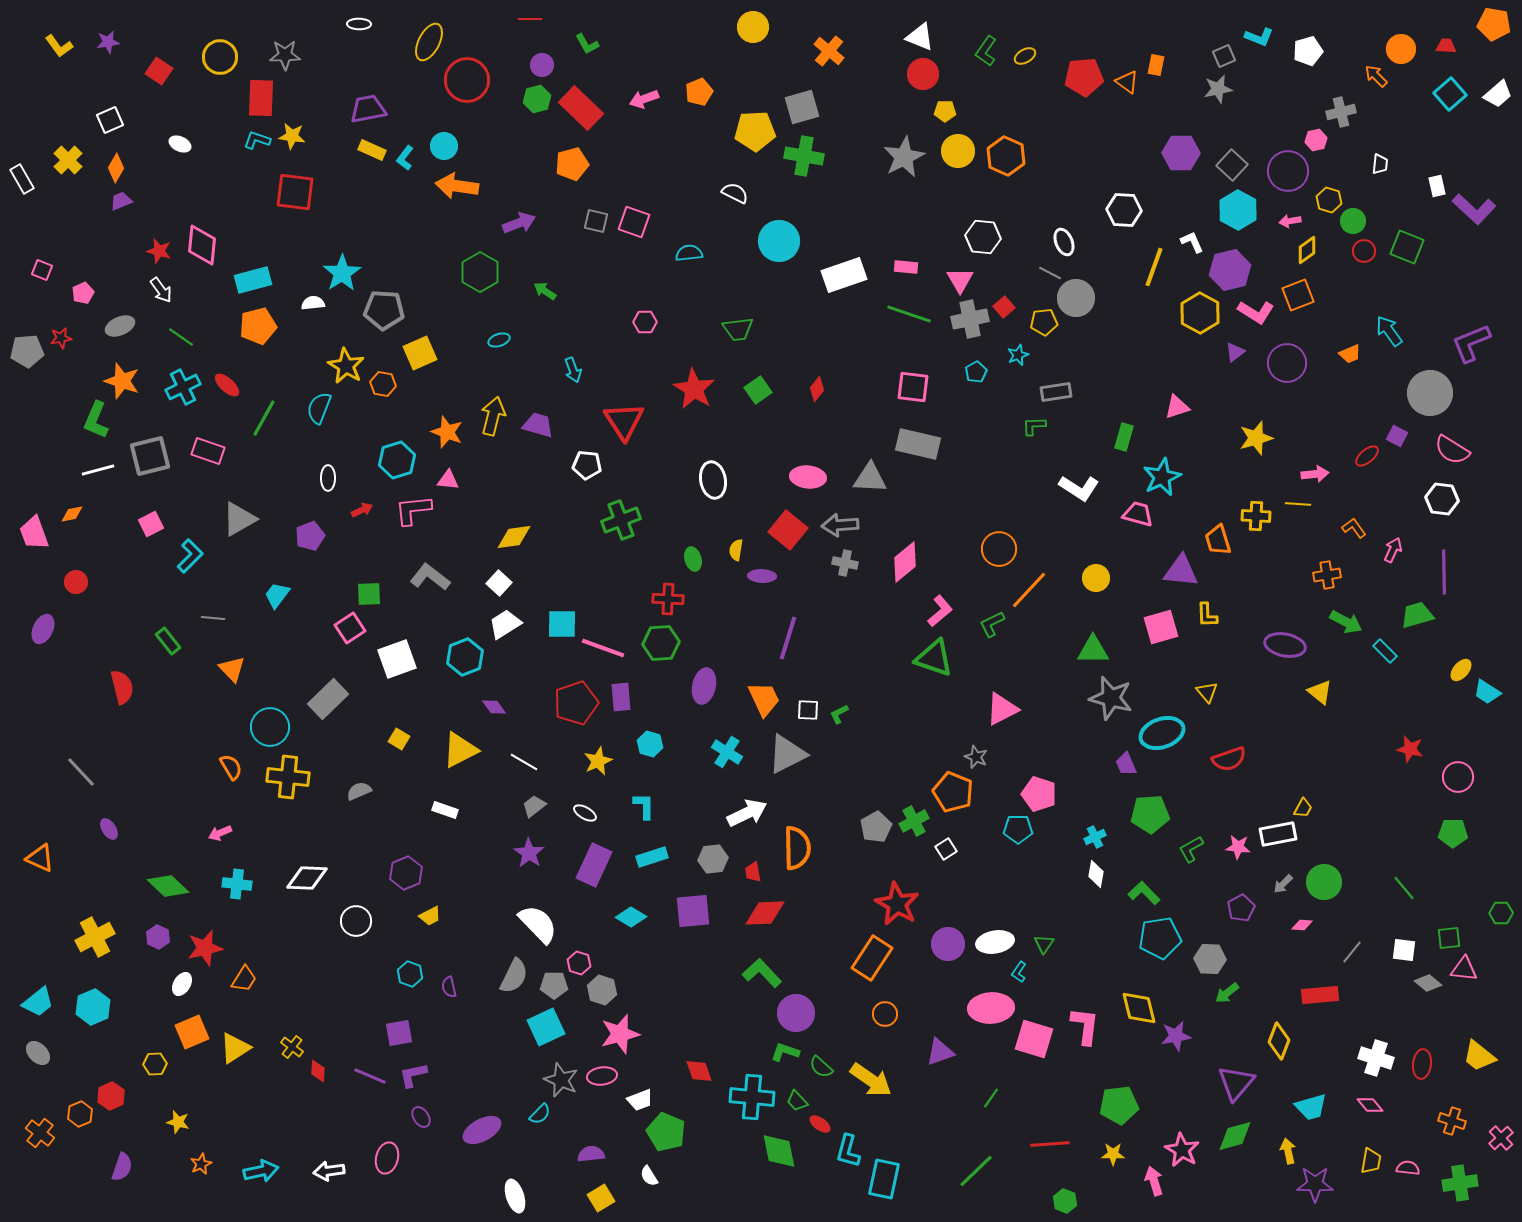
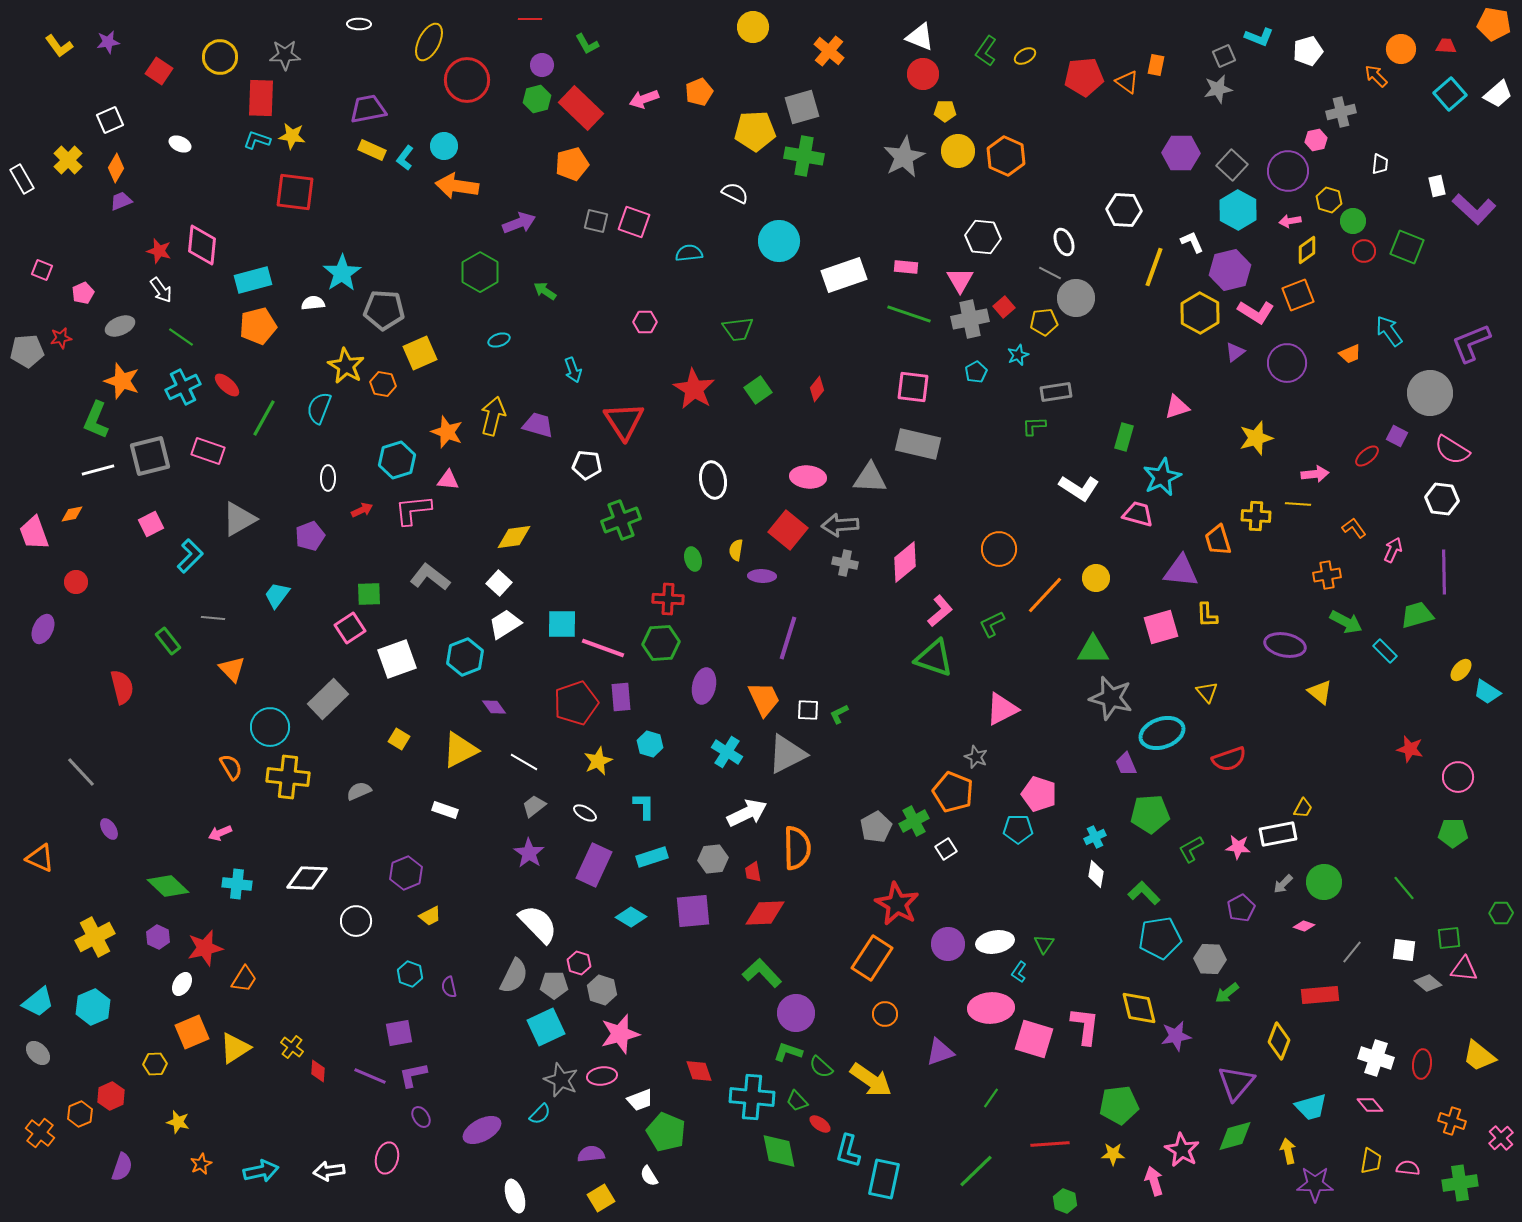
orange line at (1029, 590): moved 16 px right, 5 px down
pink diamond at (1302, 925): moved 2 px right, 1 px down; rotated 15 degrees clockwise
green L-shape at (785, 1052): moved 3 px right
